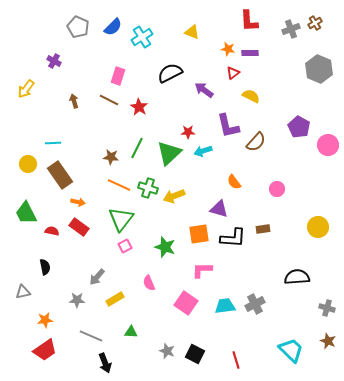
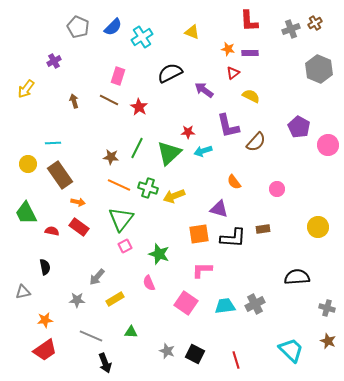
purple cross at (54, 61): rotated 32 degrees clockwise
green star at (165, 247): moved 6 px left, 7 px down
